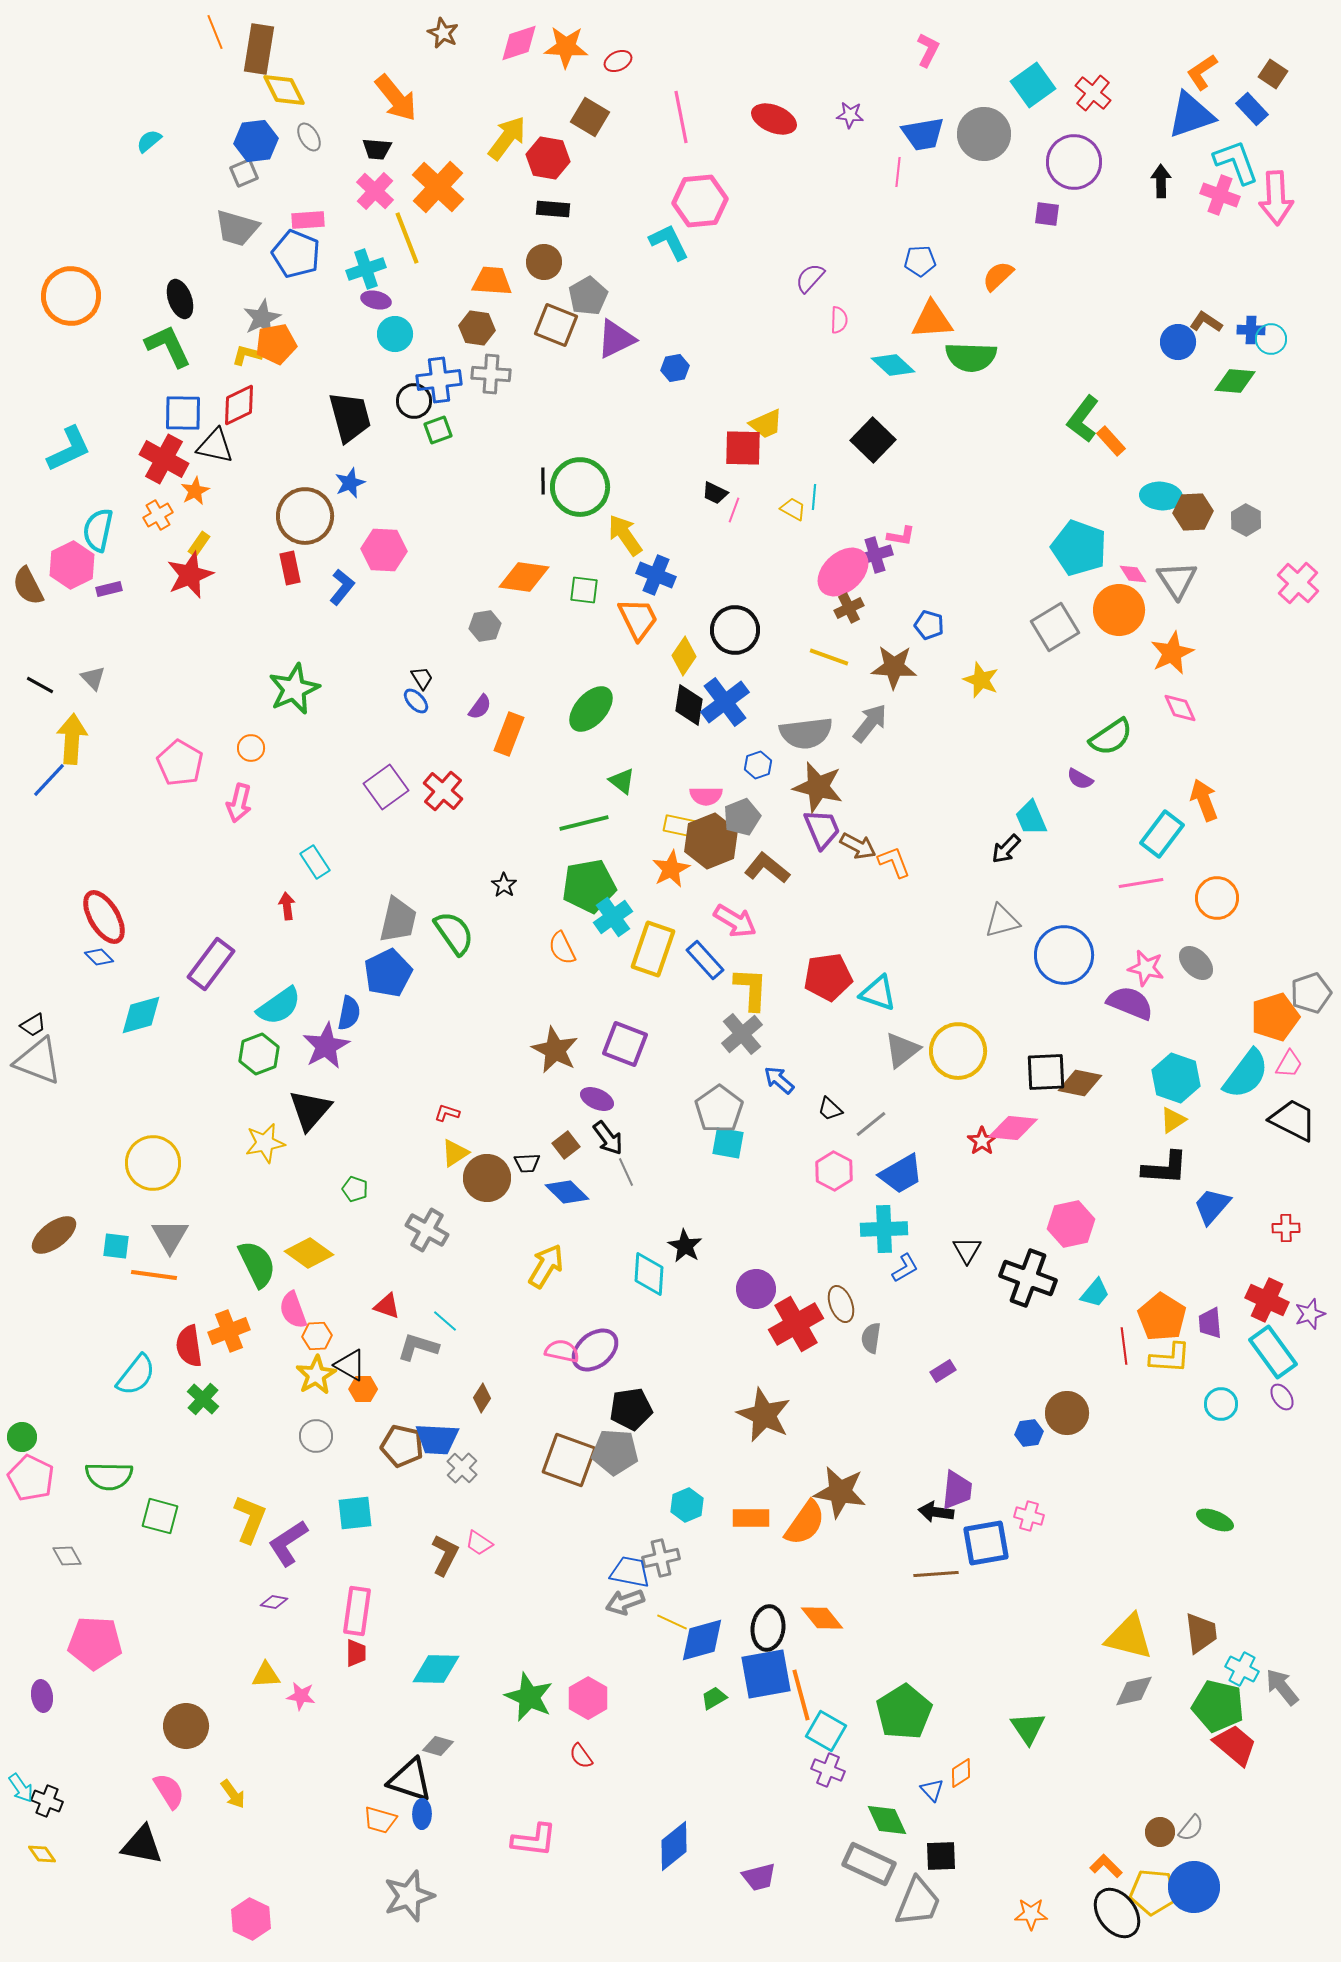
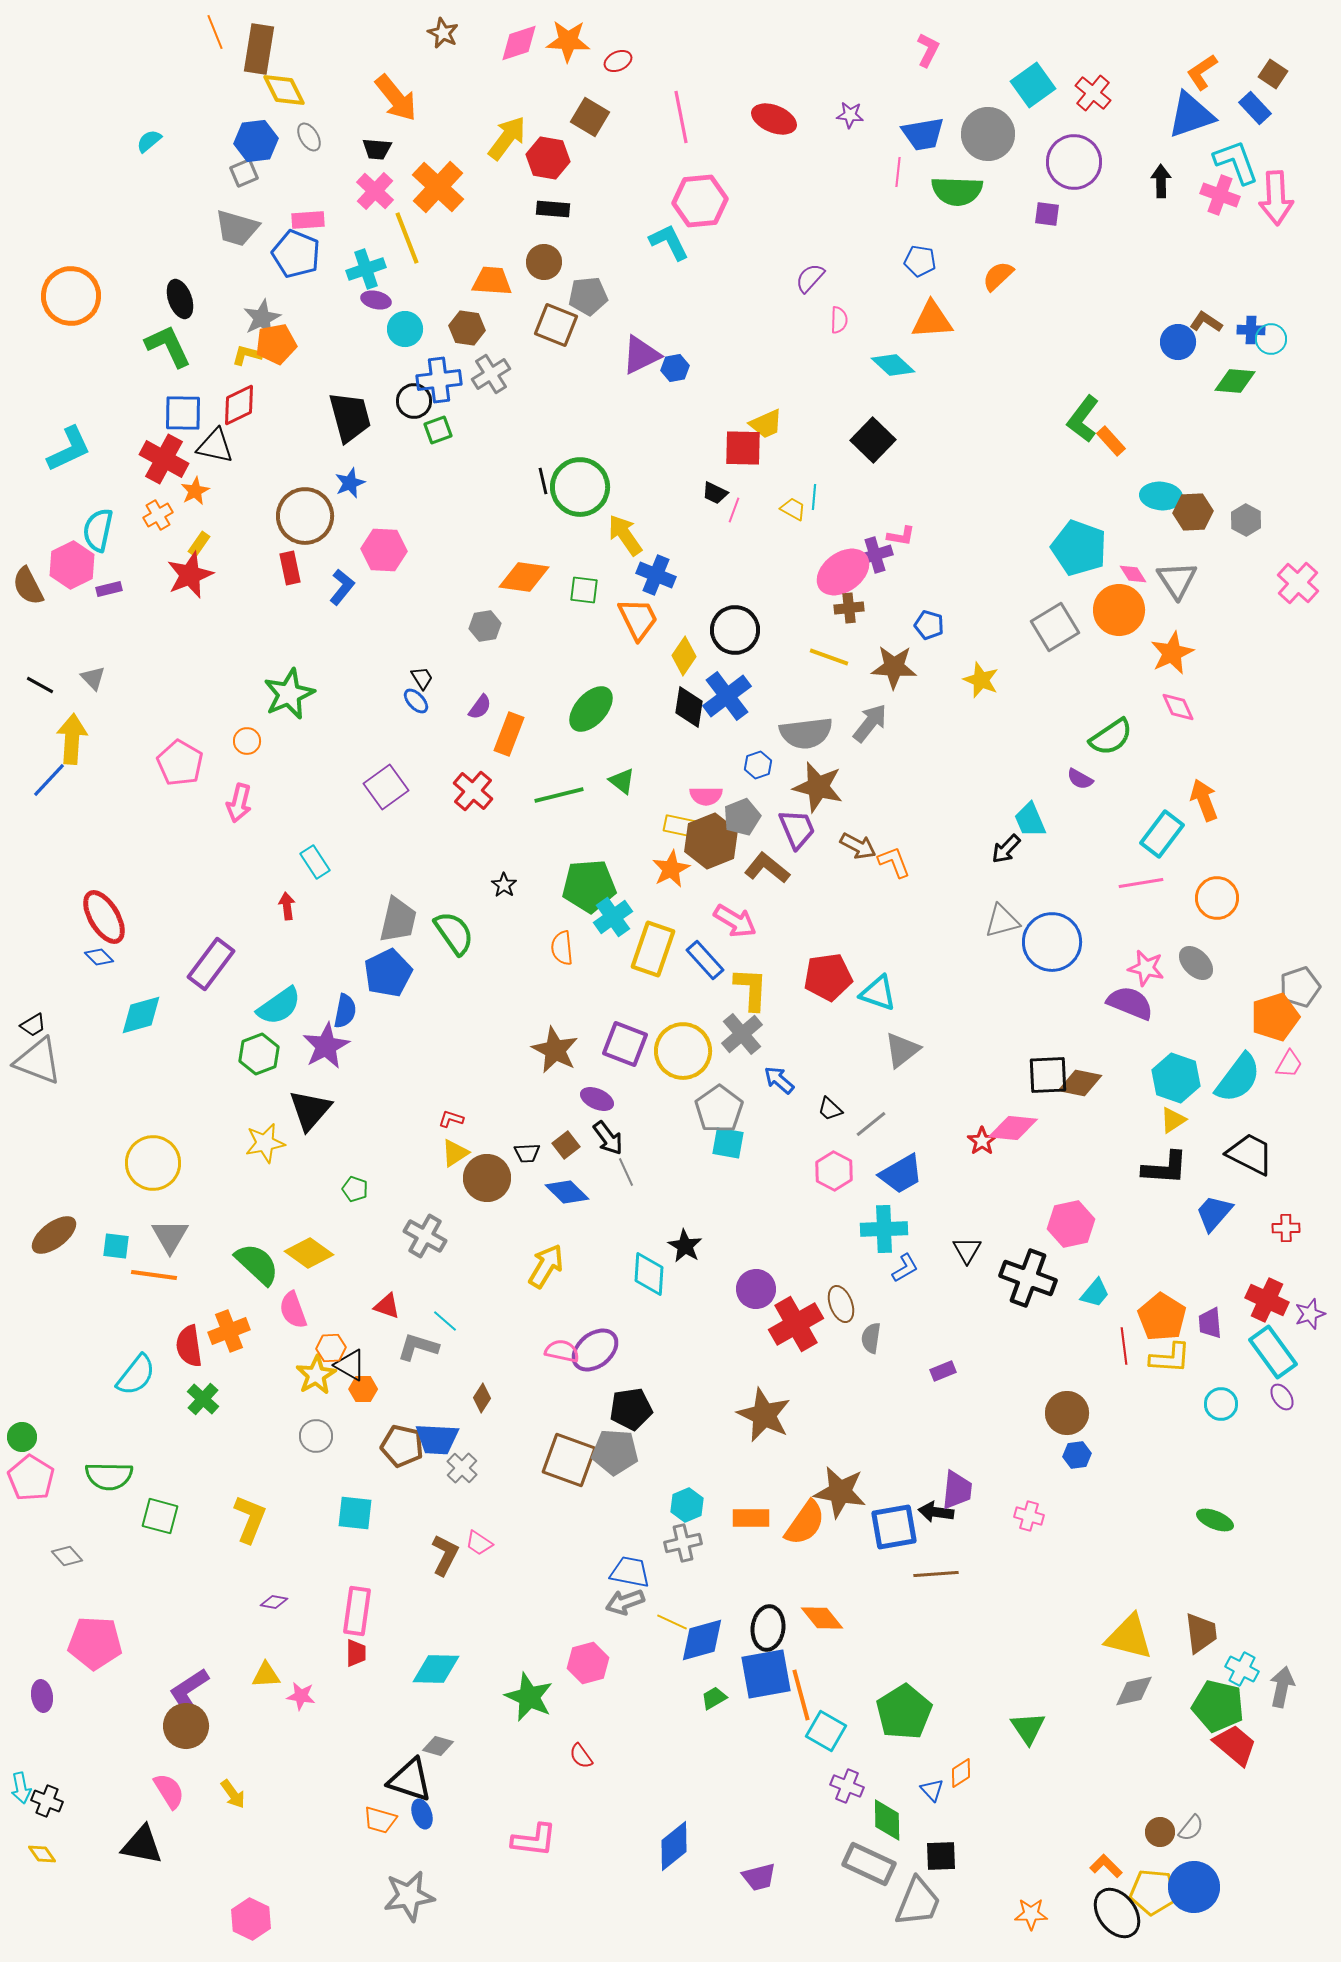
orange star at (566, 47): moved 2 px right, 6 px up
blue rectangle at (1252, 109): moved 3 px right, 1 px up
gray circle at (984, 134): moved 4 px right
blue pentagon at (920, 261): rotated 12 degrees clockwise
gray pentagon at (588, 296): rotated 24 degrees clockwise
brown hexagon at (477, 328): moved 10 px left
cyan circle at (395, 334): moved 10 px right, 5 px up
purple triangle at (616, 339): moved 25 px right, 16 px down
green semicircle at (971, 357): moved 14 px left, 166 px up
gray cross at (491, 374): rotated 36 degrees counterclockwise
black line at (543, 481): rotated 12 degrees counterclockwise
pink ellipse at (843, 572): rotated 6 degrees clockwise
brown cross at (849, 608): rotated 20 degrees clockwise
green star at (294, 689): moved 5 px left, 5 px down
blue cross at (725, 702): moved 2 px right, 6 px up
black diamond at (689, 705): moved 2 px down
pink diamond at (1180, 708): moved 2 px left, 1 px up
orange circle at (251, 748): moved 4 px left, 7 px up
red cross at (443, 791): moved 30 px right
cyan trapezoid at (1031, 818): moved 1 px left, 2 px down
green line at (584, 823): moved 25 px left, 28 px up
purple trapezoid at (822, 829): moved 25 px left
green pentagon at (589, 886): rotated 6 degrees clockwise
orange semicircle at (562, 948): rotated 20 degrees clockwise
blue circle at (1064, 955): moved 12 px left, 13 px up
gray pentagon at (1311, 993): moved 11 px left, 6 px up
blue semicircle at (349, 1013): moved 4 px left, 2 px up
yellow circle at (958, 1051): moved 275 px left
black square at (1046, 1072): moved 2 px right, 3 px down
cyan semicircle at (1246, 1074): moved 8 px left, 4 px down
red L-shape at (447, 1113): moved 4 px right, 6 px down
black trapezoid at (1293, 1120): moved 43 px left, 34 px down
black trapezoid at (527, 1163): moved 10 px up
blue trapezoid at (1212, 1206): moved 2 px right, 7 px down
gray cross at (427, 1230): moved 2 px left, 6 px down
green semicircle at (257, 1264): rotated 21 degrees counterclockwise
orange hexagon at (317, 1336): moved 14 px right, 12 px down
purple rectangle at (943, 1371): rotated 10 degrees clockwise
blue hexagon at (1029, 1433): moved 48 px right, 22 px down
pink pentagon at (31, 1478): rotated 6 degrees clockwise
cyan square at (355, 1513): rotated 12 degrees clockwise
purple L-shape at (288, 1543): moved 99 px left, 148 px down
blue square at (986, 1543): moved 92 px left, 16 px up
gray diamond at (67, 1556): rotated 12 degrees counterclockwise
gray cross at (661, 1558): moved 22 px right, 15 px up
gray arrow at (1282, 1687): rotated 51 degrees clockwise
pink hexagon at (588, 1698): moved 35 px up; rotated 15 degrees clockwise
purple cross at (828, 1770): moved 19 px right, 16 px down
cyan arrow at (21, 1788): rotated 24 degrees clockwise
blue ellipse at (422, 1814): rotated 20 degrees counterclockwise
green diamond at (887, 1820): rotated 24 degrees clockwise
gray star at (409, 1896): rotated 9 degrees clockwise
